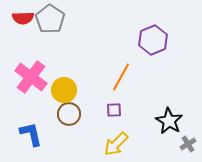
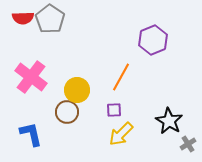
yellow circle: moved 13 px right
brown circle: moved 2 px left, 2 px up
yellow arrow: moved 5 px right, 10 px up
